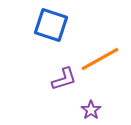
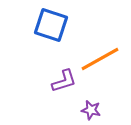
purple L-shape: moved 2 px down
purple star: rotated 24 degrees counterclockwise
